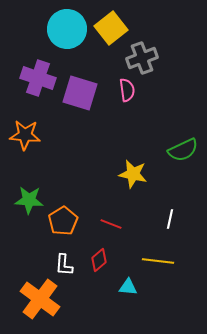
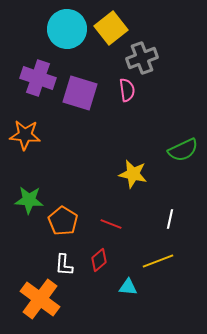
orange pentagon: rotated 8 degrees counterclockwise
yellow line: rotated 28 degrees counterclockwise
